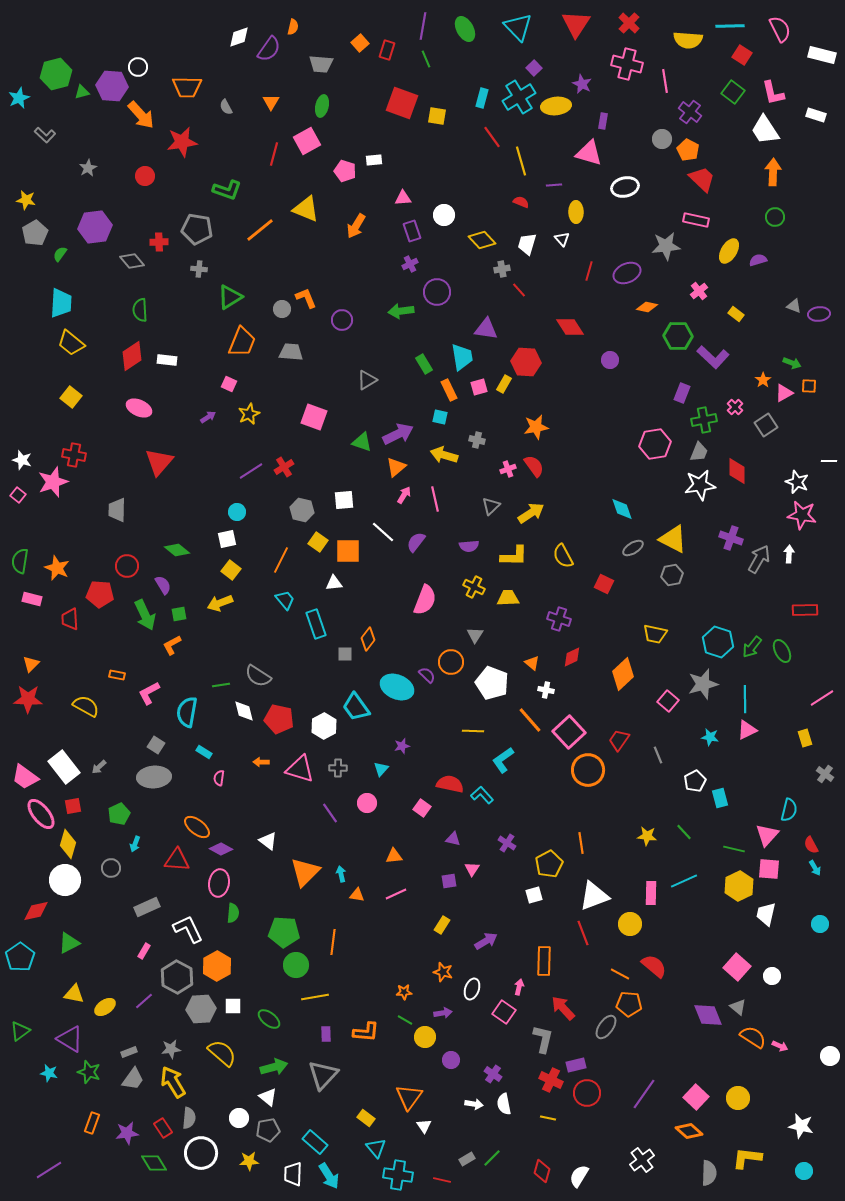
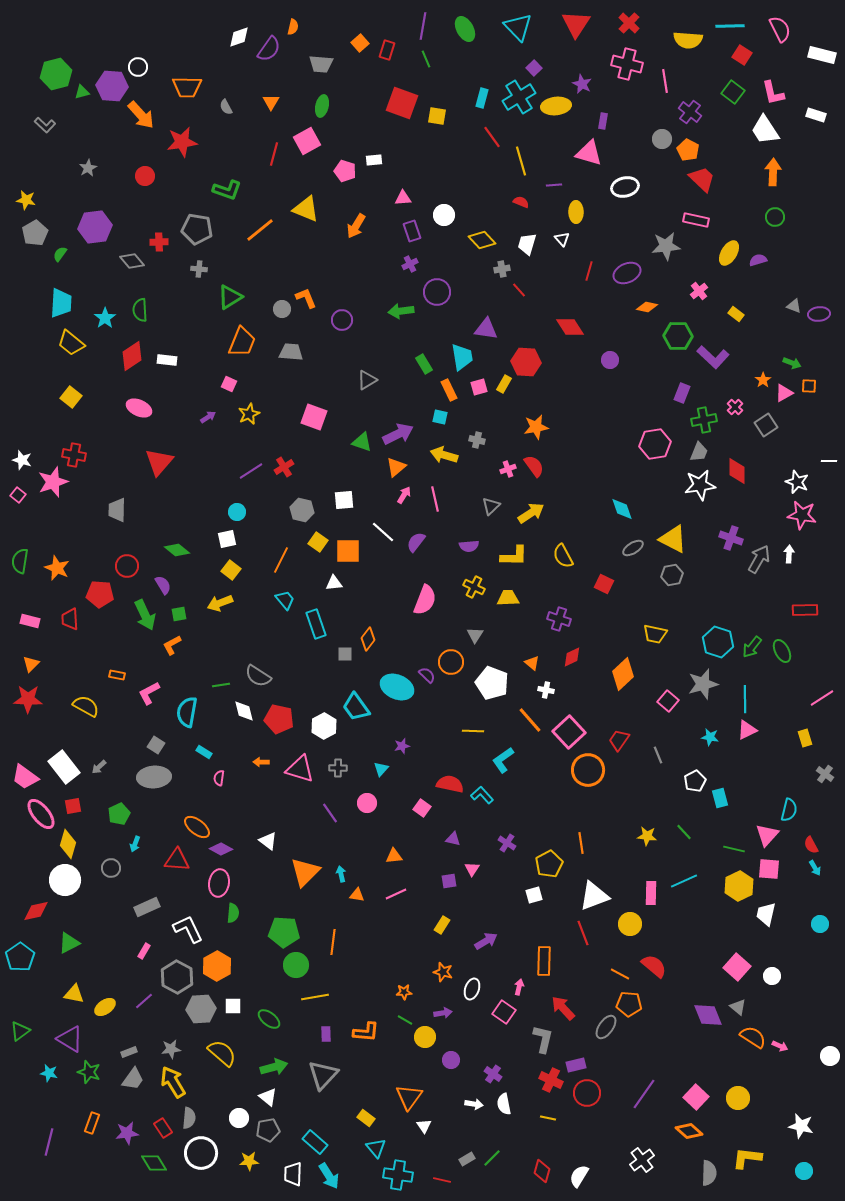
cyan star at (19, 98): moved 86 px right, 220 px down; rotated 10 degrees counterclockwise
gray L-shape at (45, 135): moved 10 px up
yellow ellipse at (729, 251): moved 2 px down
pink rectangle at (32, 599): moved 2 px left, 22 px down
purple line at (49, 1170): moved 28 px up; rotated 44 degrees counterclockwise
